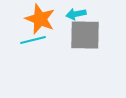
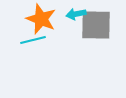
orange star: moved 1 px right
gray square: moved 11 px right, 10 px up
